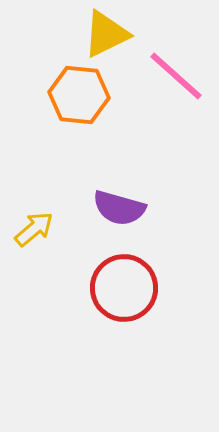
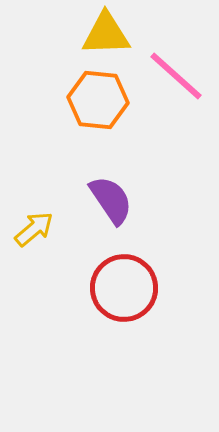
yellow triangle: rotated 24 degrees clockwise
orange hexagon: moved 19 px right, 5 px down
purple semicircle: moved 8 px left, 8 px up; rotated 140 degrees counterclockwise
